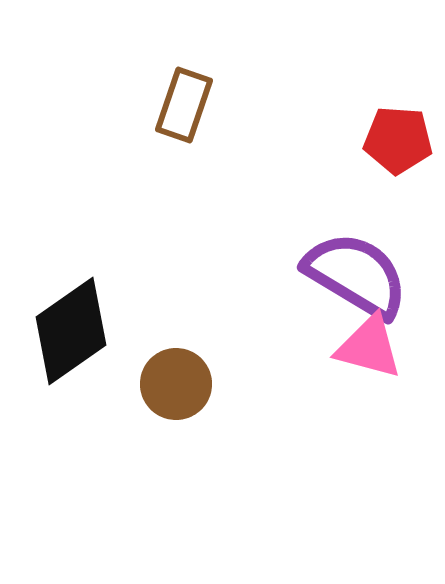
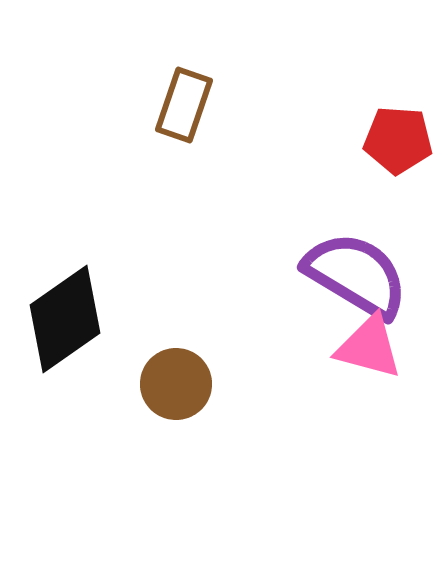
black diamond: moved 6 px left, 12 px up
